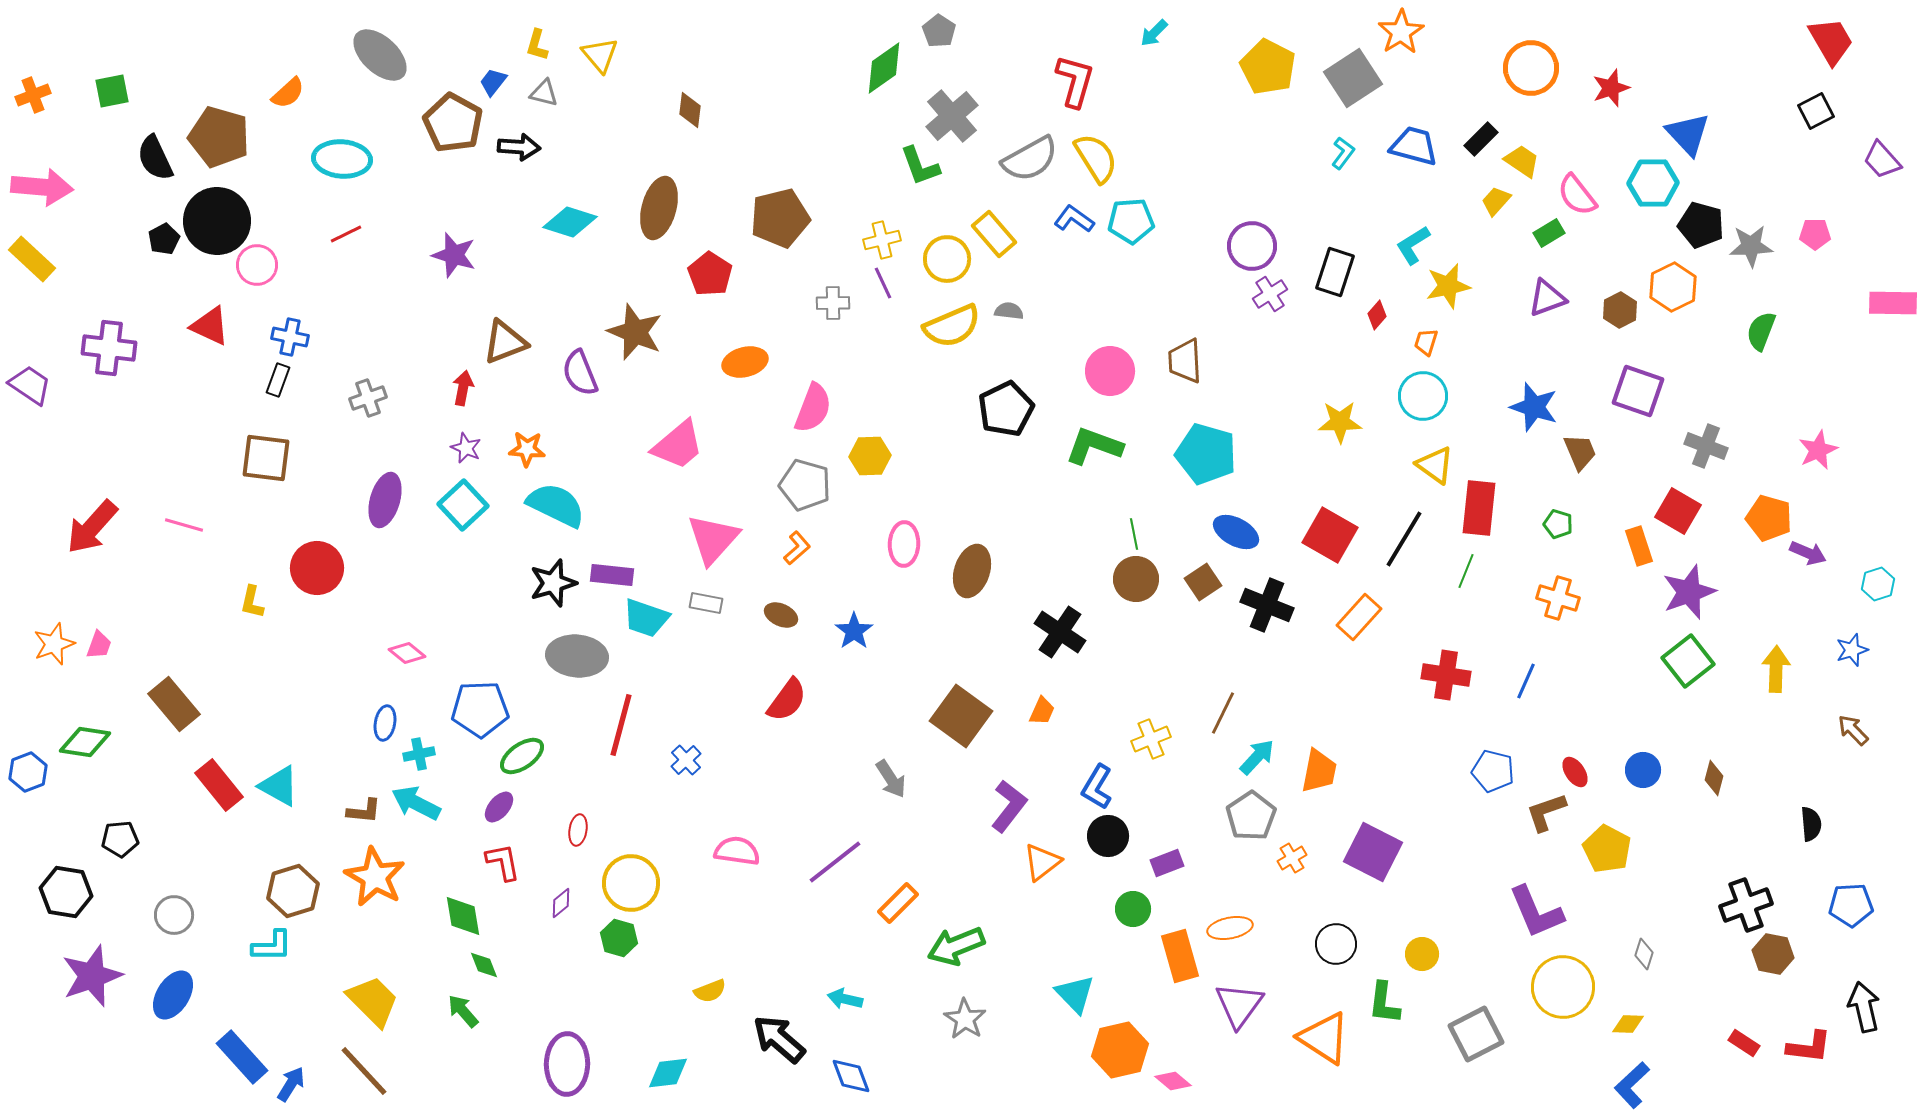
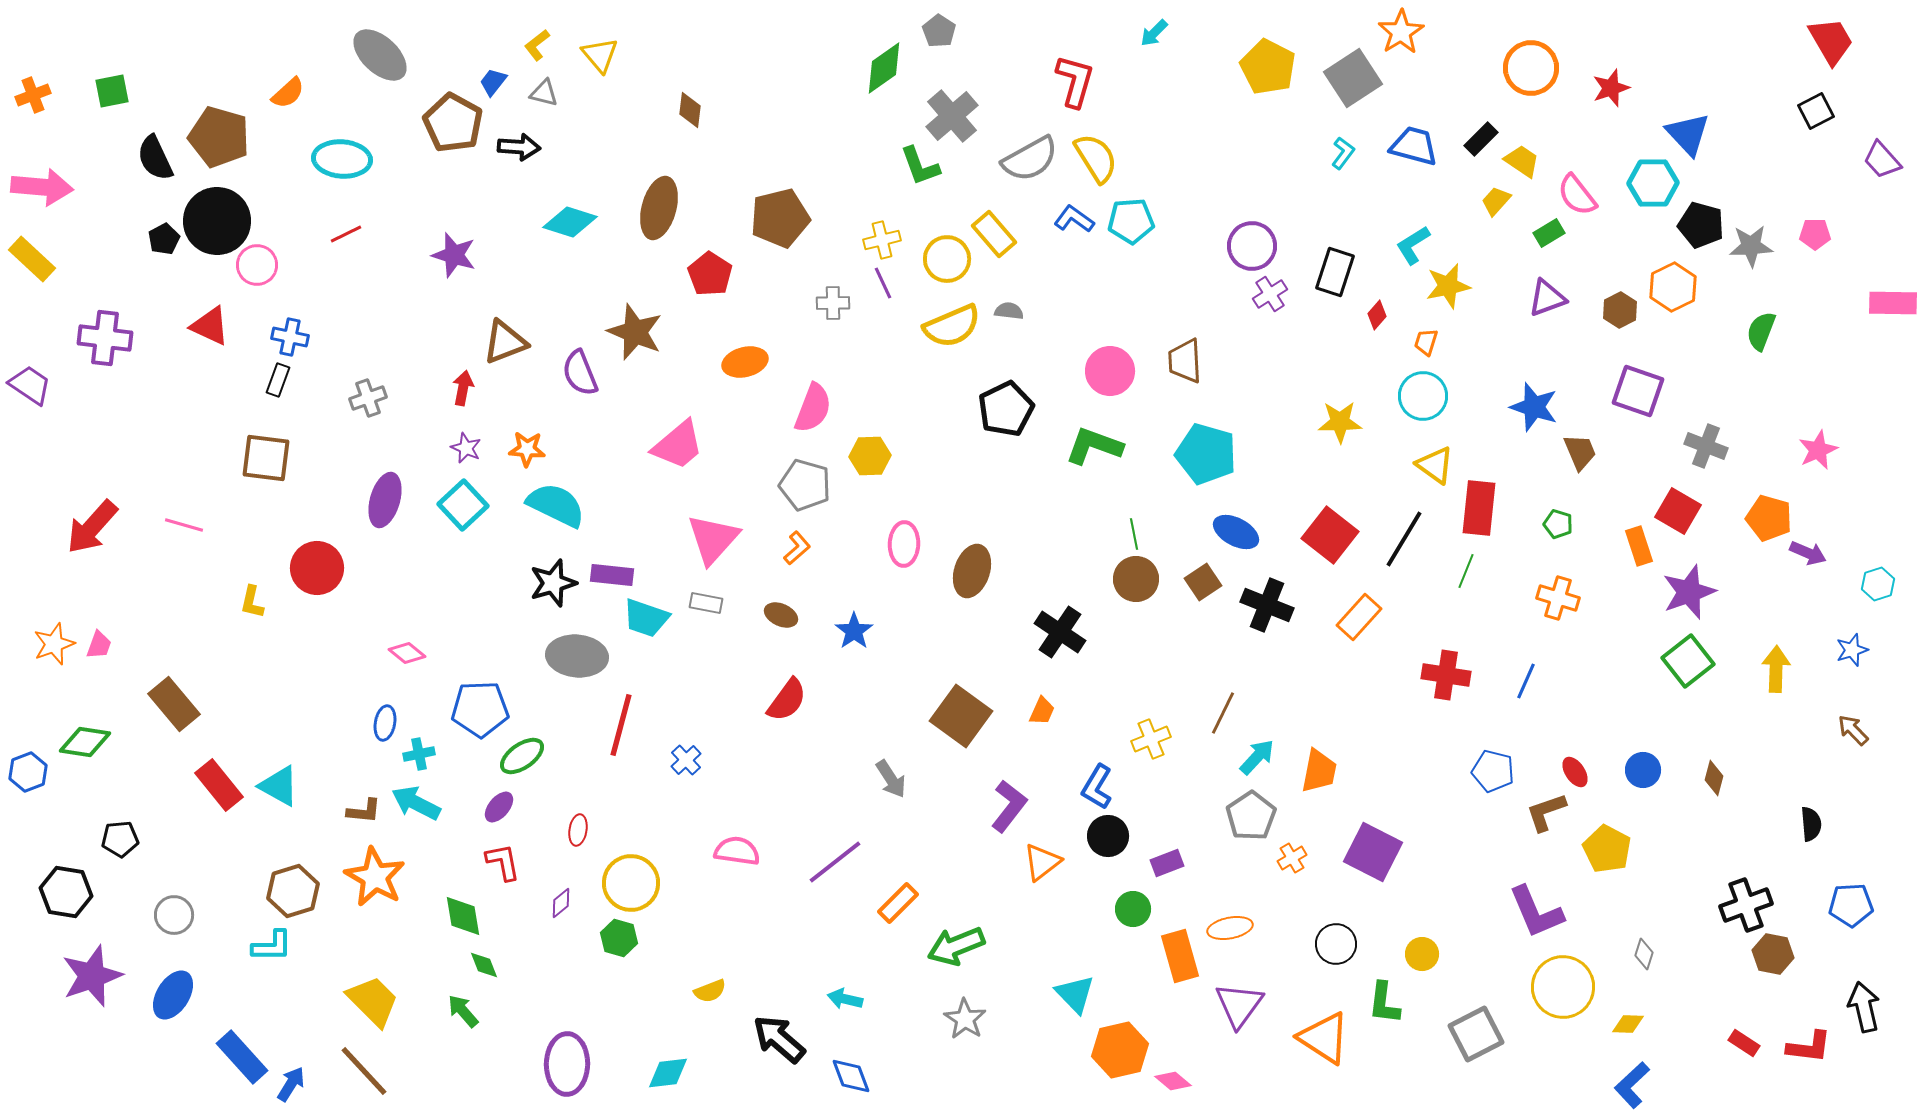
yellow L-shape at (537, 45): rotated 36 degrees clockwise
purple cross at (109, 348): moved 4 px left, 10 px up
red square at (1330, 535): rotated 8 degrees clockwise
